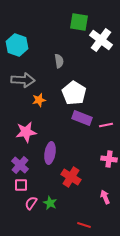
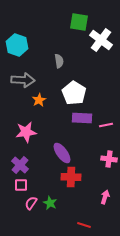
orange star: rotated 16 degrees counterclockwise
purple rectangle: rotated 18 degrees counterclockwise
purple ellipse: moved 12 px right; rotated 45 degrees counterclockwise
red cross: rotated 30 degrees counterclockwise
pink arrow: rotated 40 degrees clockwise
